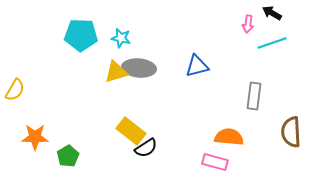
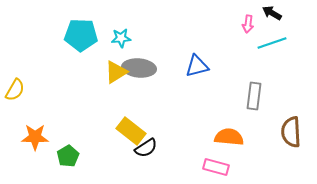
cyan star: rotated 18 degrees counterclockwise
yellow triangle: rotated 15 degrees counterclockwise
pink rectangle: moved 1 px right, 5 px down
